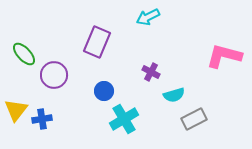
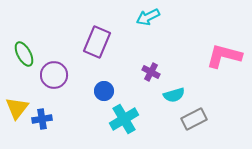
green ellipse: rotated 15 degrees clockwise
yellow triangle: moved 1 px right, 2 px up
